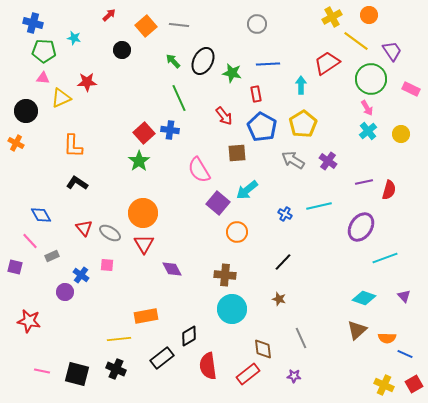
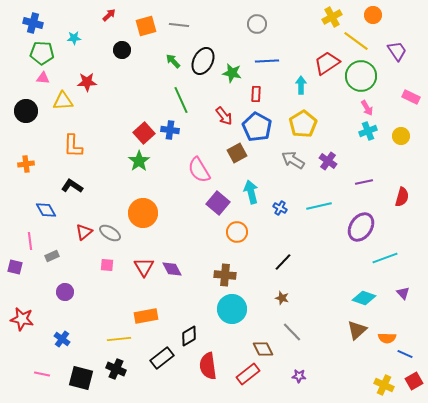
orange circle at (369, 15): moved 4 px right
orange square at (146, 26): rotated 25 degrees clockwise
cyan star at (74, 38): rotated 16 degrees counterclockwise
green pentagon at (44, 51): moved 2 px left, 2 px down
purple trapezoid at (392, 51): moved 5 px right
blue line at (268, 64): moved 1 px left, 3 px up
green circle at (371, 79): moved 10 px left, 3 px up
pink rectangle at (411, 89): moved 8 px down
red rectangle at (256, 94): rotated 14 degrees clockwise
yellow triangle at (61, 98): moved 2 px right, 3 px down; rotated 20 degrees clockwise
green line at (179, 98): moved 2 px right, 2 px down
blue pentagon at (262, 127): moved 5 px left
cyan cross at (368, 131): rotated 18 degrees clockwise
yellow circle at (401, 134): moved 2 px down
orange cross at (16, 143): moved 10 px right, 21 px down; rotated 35 degrees counterclockwise
brown square at (237, 153): rotated 24 degrees counterclockwise
black L-shape at (77, 183): moved 5 px left, 3 px down
cyan arrow at (247, 190): moved 4 px right, 2 px down; rotated 115 degrees clockwise
red semicircle at (389, 190): moved 13 px right, 7 px down
blue cross at (285, 214): moved 5 px left, 6 px up
blue diamond at (41, 215): moved 5 px right, 5 px up
red triangle at (84, 228): moved 4 px down; rotated 30 degrees clockwise
pink line at (30, 241): rotated 36 degrees clockwise
red triangle at (144, 244): moved 23 px down
blue cross at (81, 275): moved 19 px left, 64 px down
purple triangle at (404, 296): moved 1 px left, 3 px up
brown star at (279, 299): moved 3 px right, 1 px up
red star at (29, 321): moved 7 px left, 2 px up
gray line at (301, 338): moved 9 px left, 6 px up; rotated 20 degrees counterclockwise
brown diamond at (263, 349): rotated 20 degrees counterclockwise
pink line at (42, 371): moved 3 px down
black square at (77, 374): moved 4 px right, 4 px down
purple star at (294, 376): moved 5 px right
red square at (414, 384): moved 3 px up
